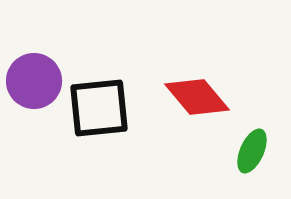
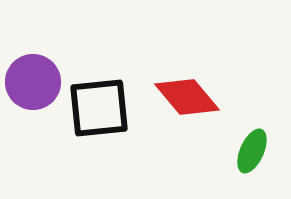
purple circle: moved 1 px left, 1 px down
red diamond: moved 10 px left
